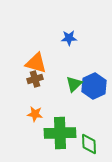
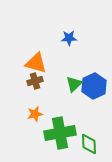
brown cross: moved 2 px down
orange star: rotated 21 degrees counterclockwise
green cross: rotated 8 degrees counterclockwise
